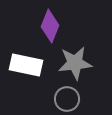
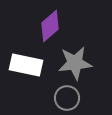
purple diamond: rotated 28 degrees clockwise
gray circle: moved 1 px up
